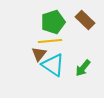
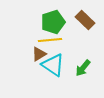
yellow line: moved 1 px up
brown triangle: rotated 21 degrees clockwise
